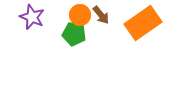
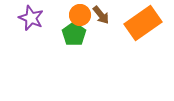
purple star: moved 1 px left, 1 px down
green pentagon: rotated 25 degrees clockwise
